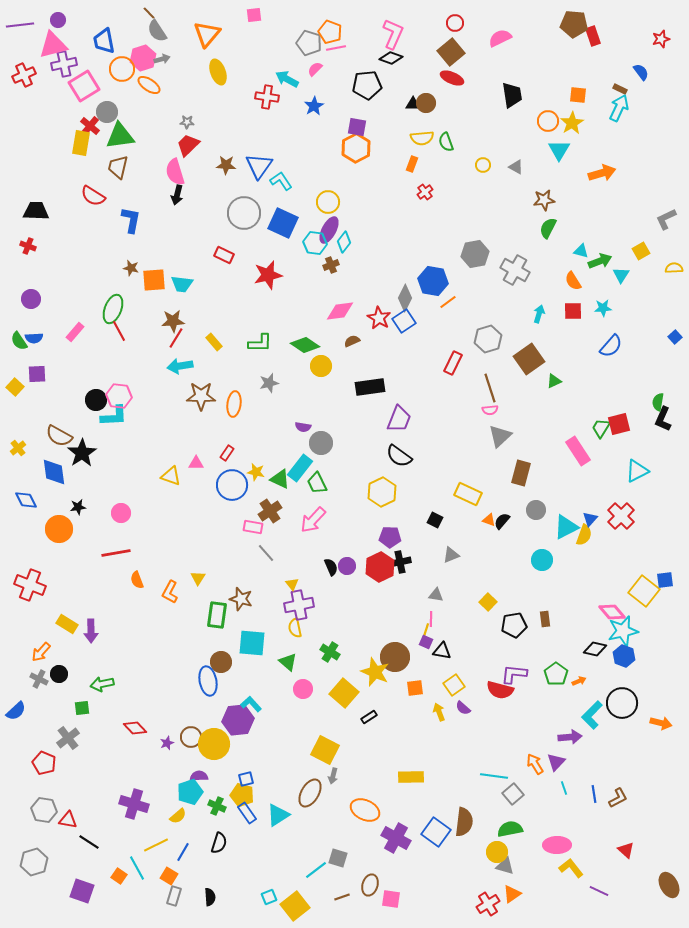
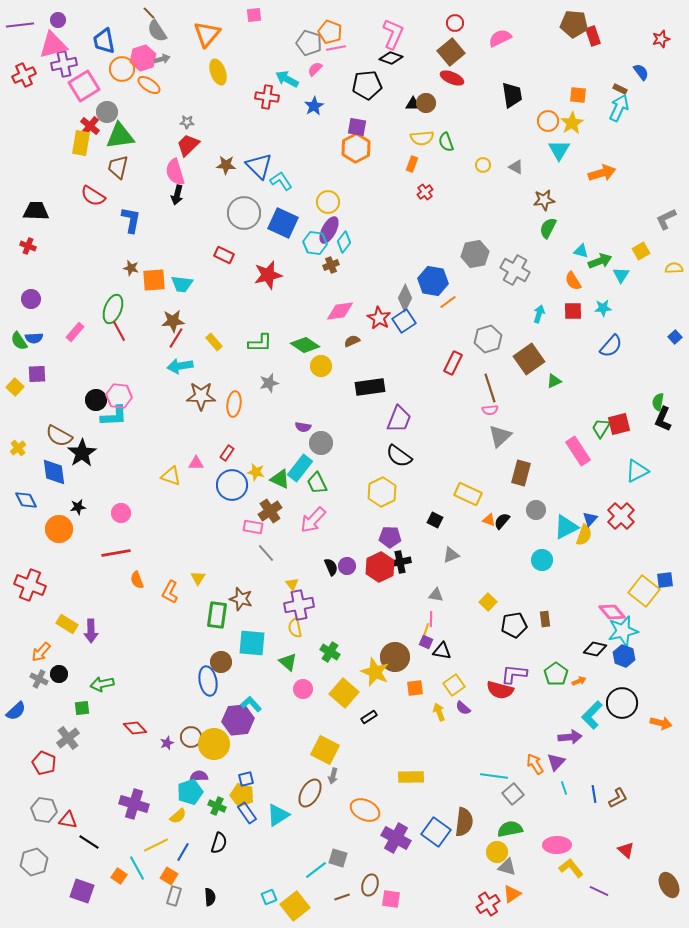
blue triangle at (259, 166): rotated 20 degrees counterclockwise
gray triangle at (505, 866): moved 2 px right, 1 px down
